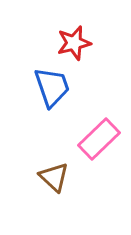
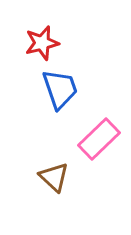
red star: moved 32 px left
blue trapezoid: moved 8 px right, 2 px down
